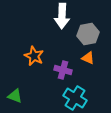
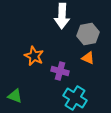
purple cross: moved 3 px left, 1 px down
